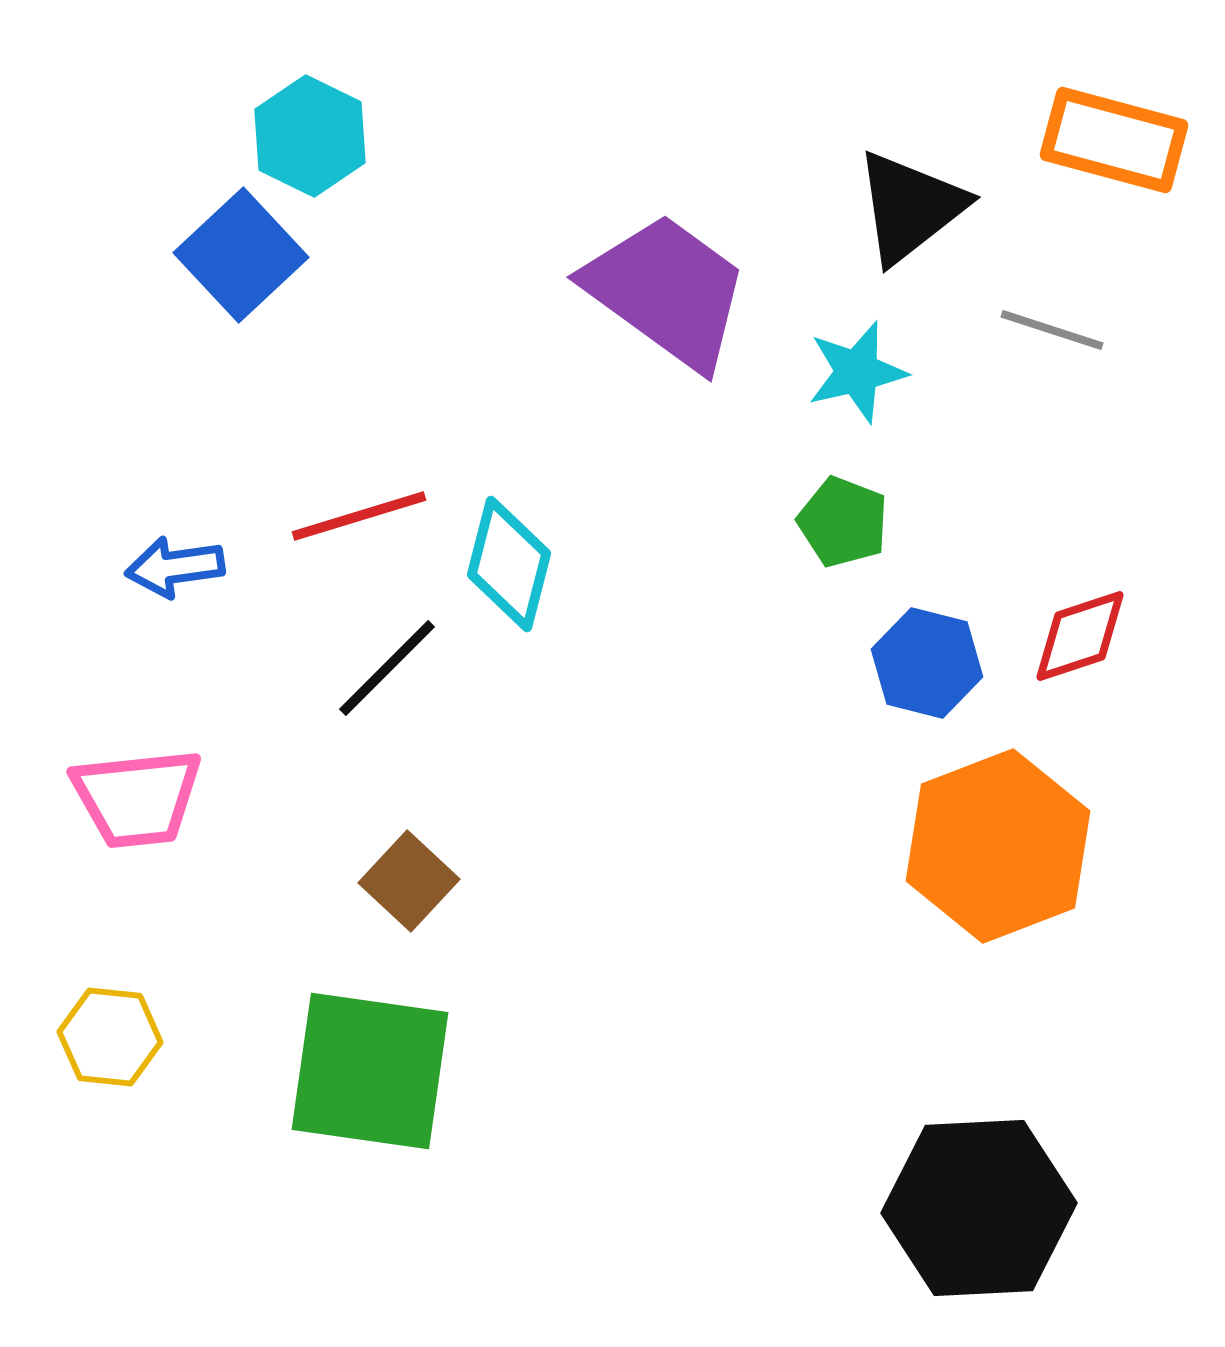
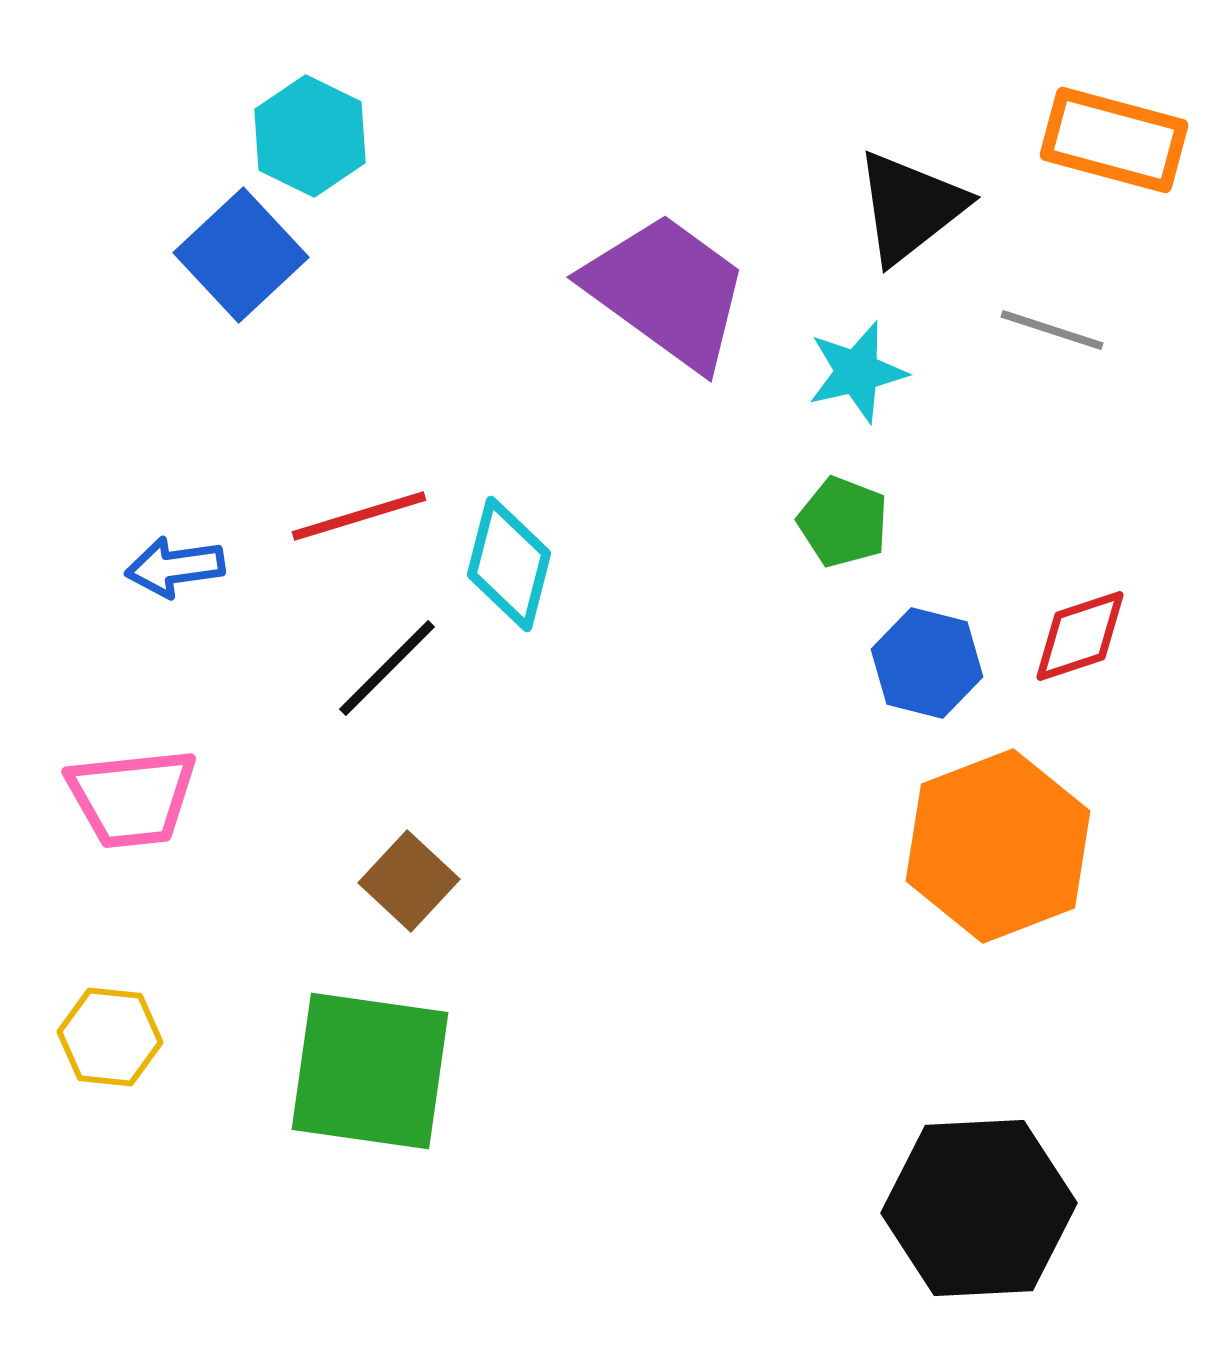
pink trapezoid: moved 5 px left
